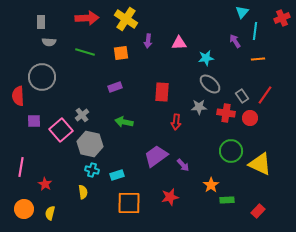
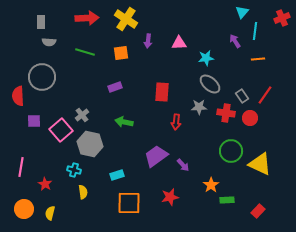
cyan cross at (92, 170): moved 18 px left
